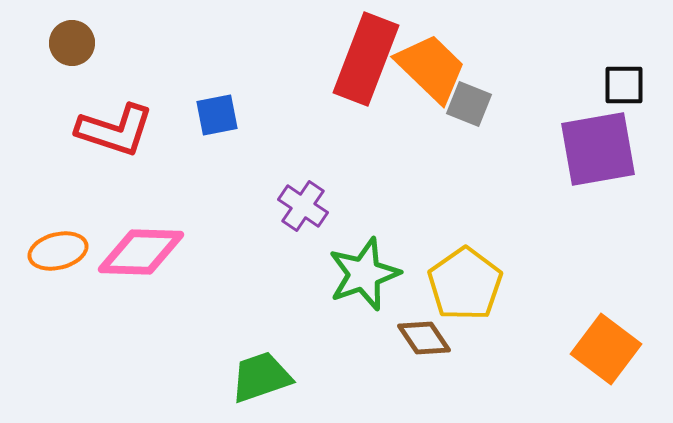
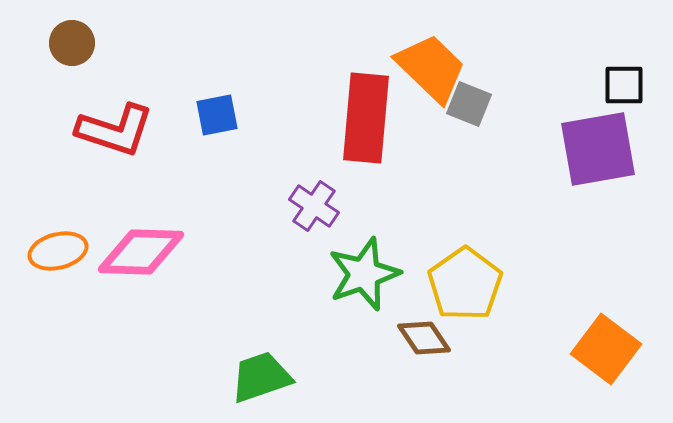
red rectangle: moved 59 px down; rotated 16 degrees counterclockwise
purple cross: moved 11 px right
